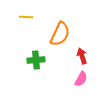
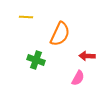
red arrow: moved 5 px right; rotated 70 degrees counterclockwise
green cross: rotated 24 degrees clockwise
pink semicircle: moved 3 px left, 1 px up
